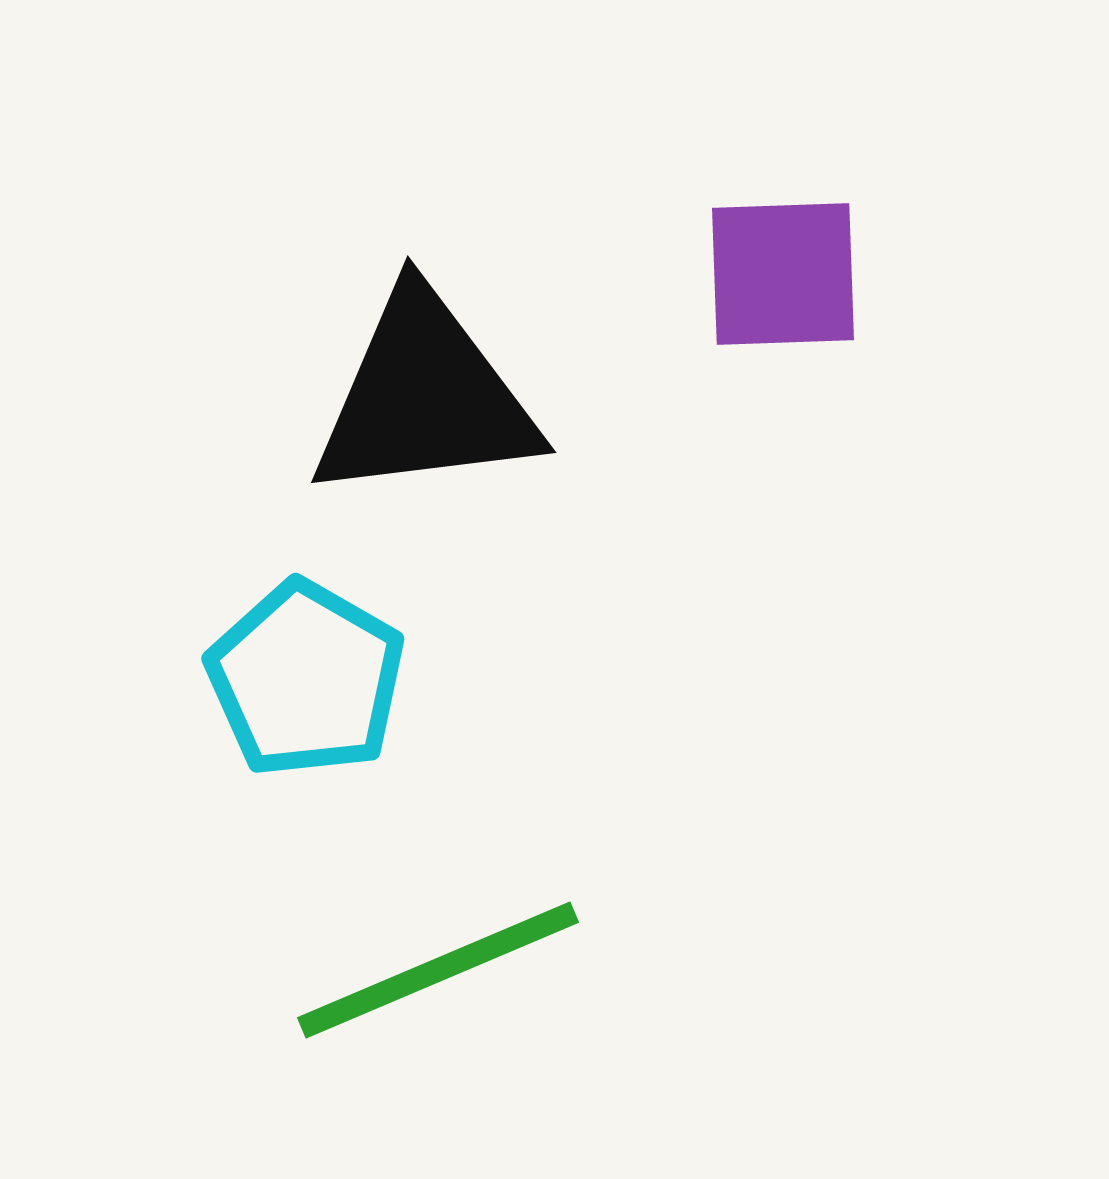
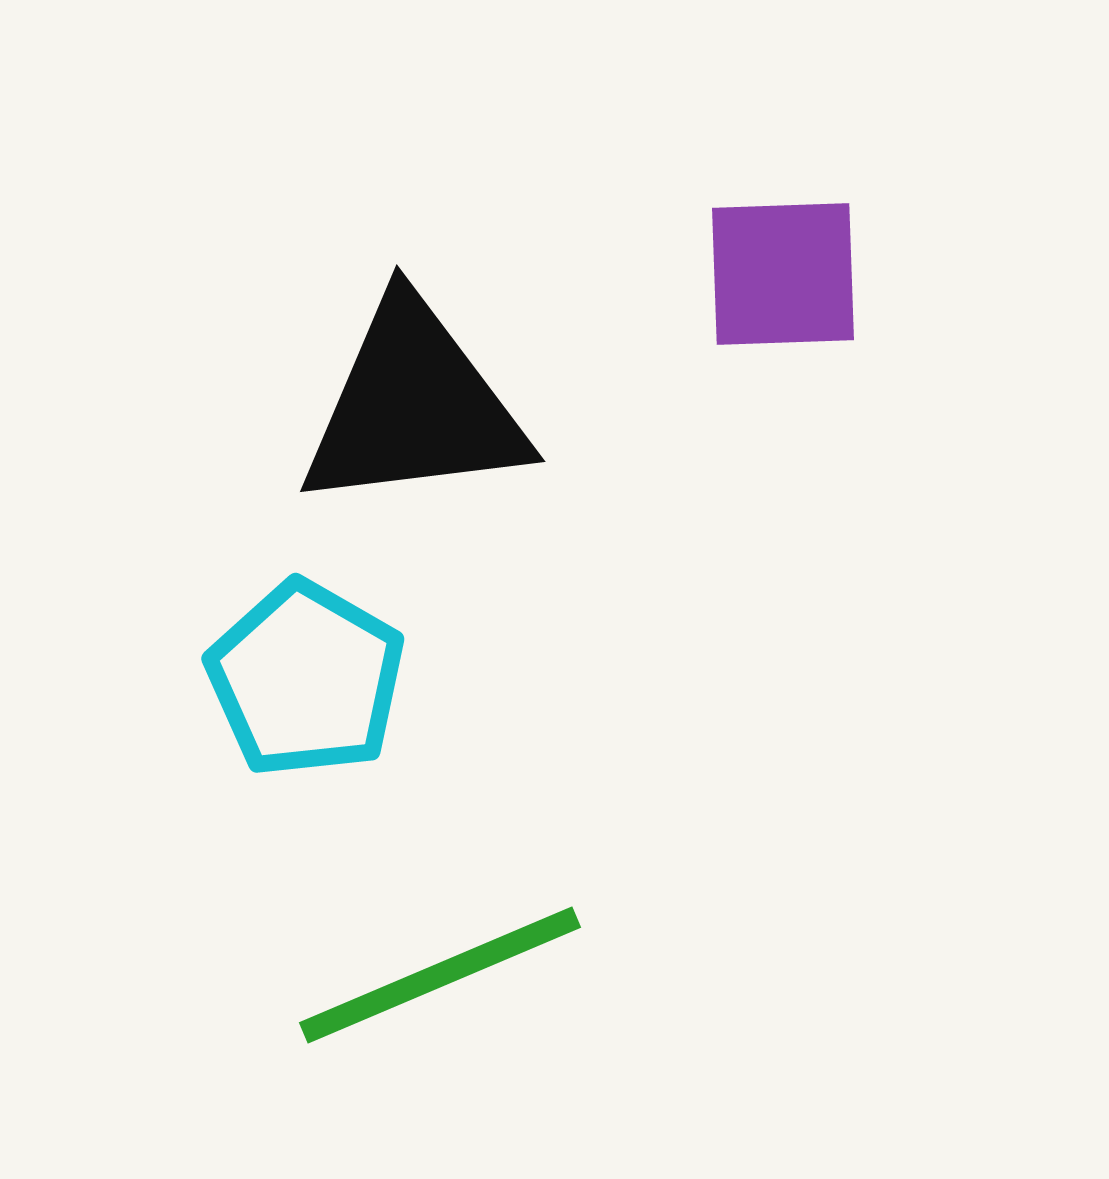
black triangle: moved 11 px left, 9 px down
green line: moved 2 px right, 5 px down
